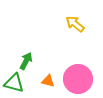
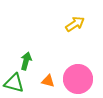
yellow arrow: rotated 108 degrees clockwise
green arrow: rotated 12 degrees counterclockwise
